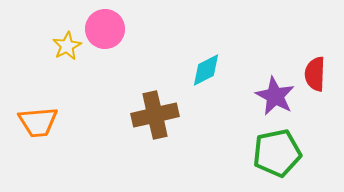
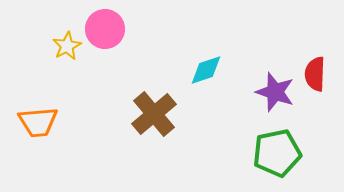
cyan diamond: rotated 9 degrees clockwise
purple star: moved 4 px up; rotated 9 degrees counterclockwise
brown cross: moved 1 px left, 1 px up; rotated 27 degrees counterclockwise
